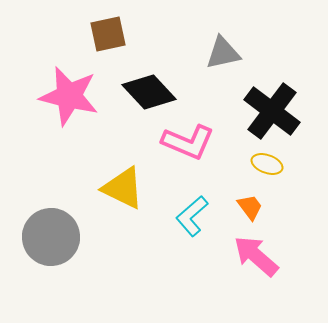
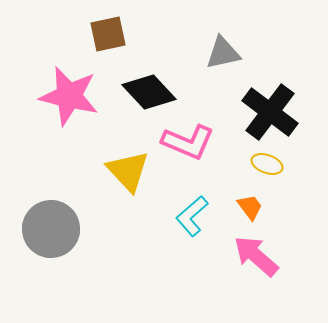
black cross: moved 2 px left, 1 px down
yellow triangle: moved 5 px right, 17 px up; rotated 21 degrees clockwise
gray circle: moved 8 px up
